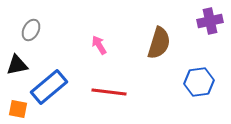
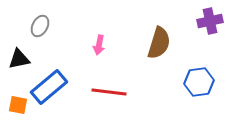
gray ellipse: moved 9 px right, 4 px up
pink arrow: rotated 138 degrees counterclockwise
black triangle: moved 2 px right, 6 px up
orange square: moved 4 px up
